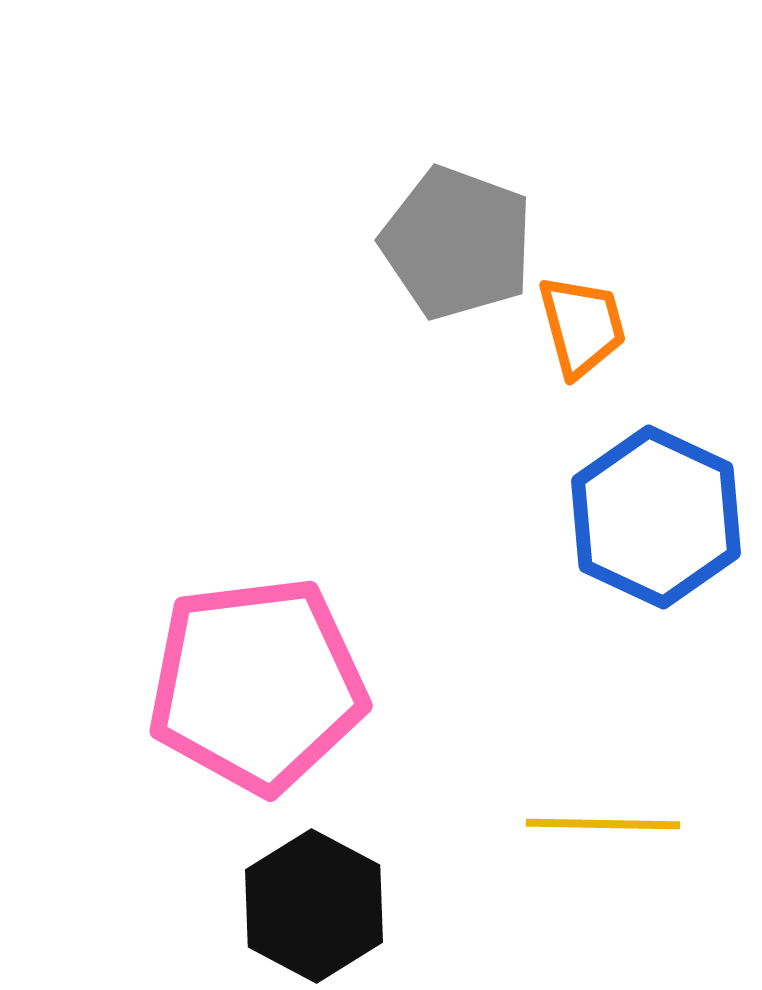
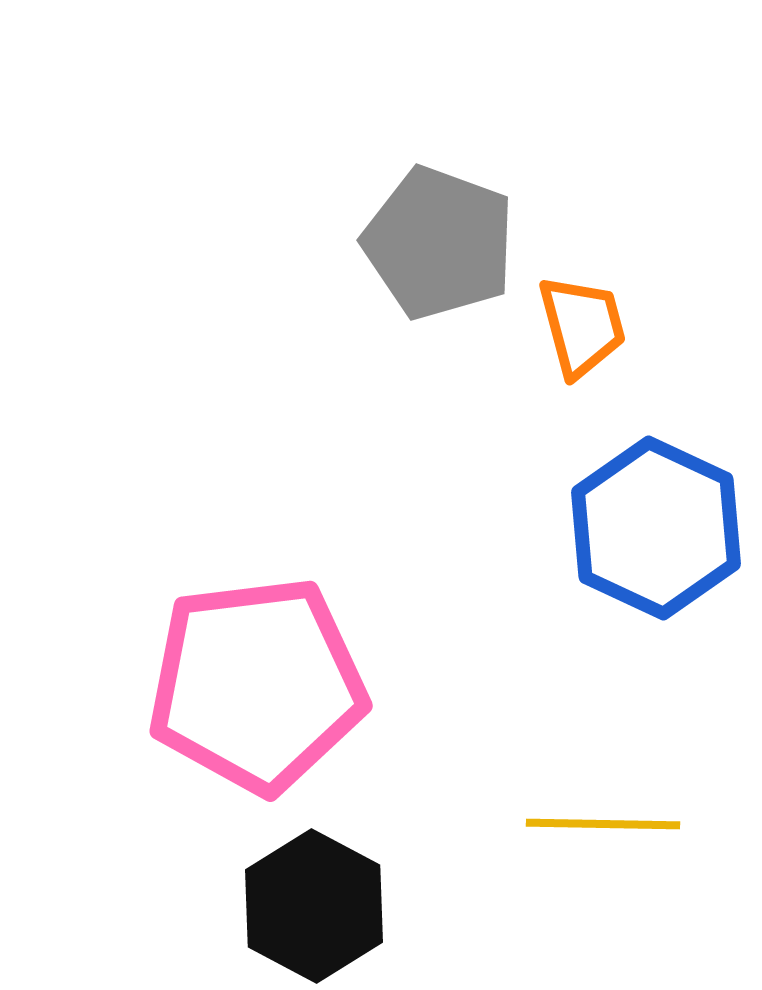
gray pentagon: moved 18 px left
blue hexagon: moved 11 px down
